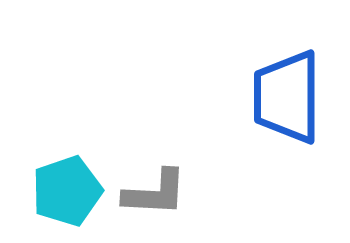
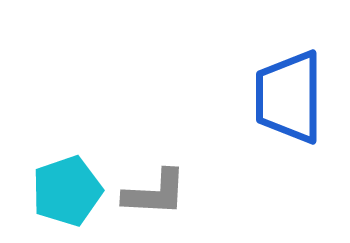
blue trapezoid: moved 2 px right
